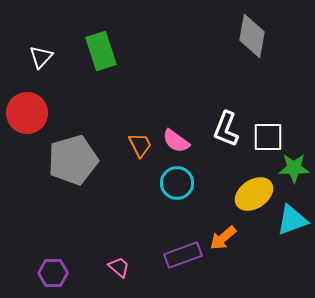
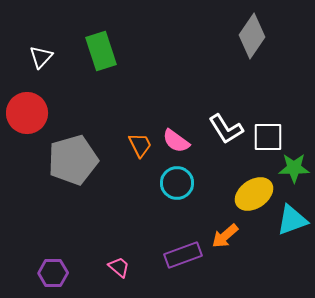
gray diamond: rotated 24 degrees clockwise
white L-shape: rotated 54 degrees counterclockwise
orange arrow: moved 2 px right, 2 px up
